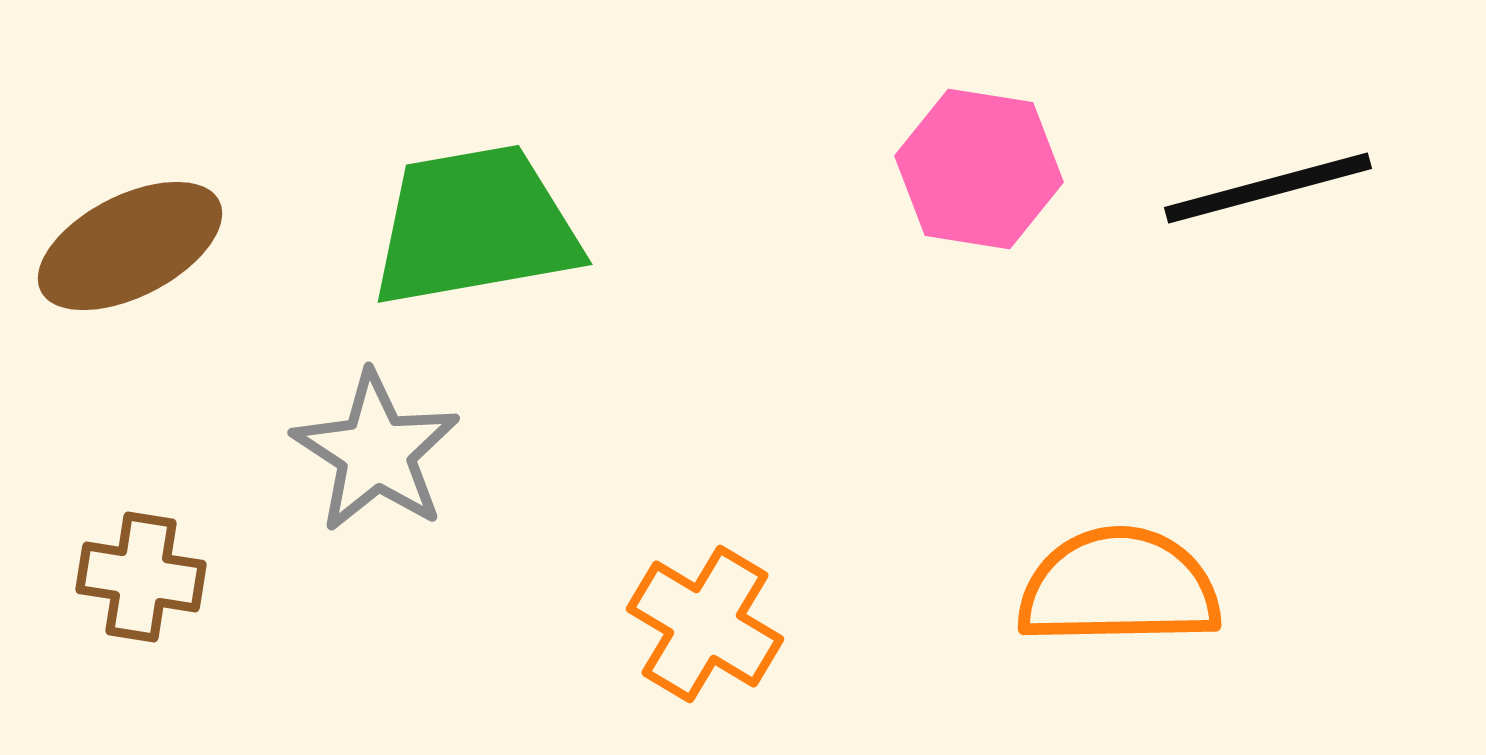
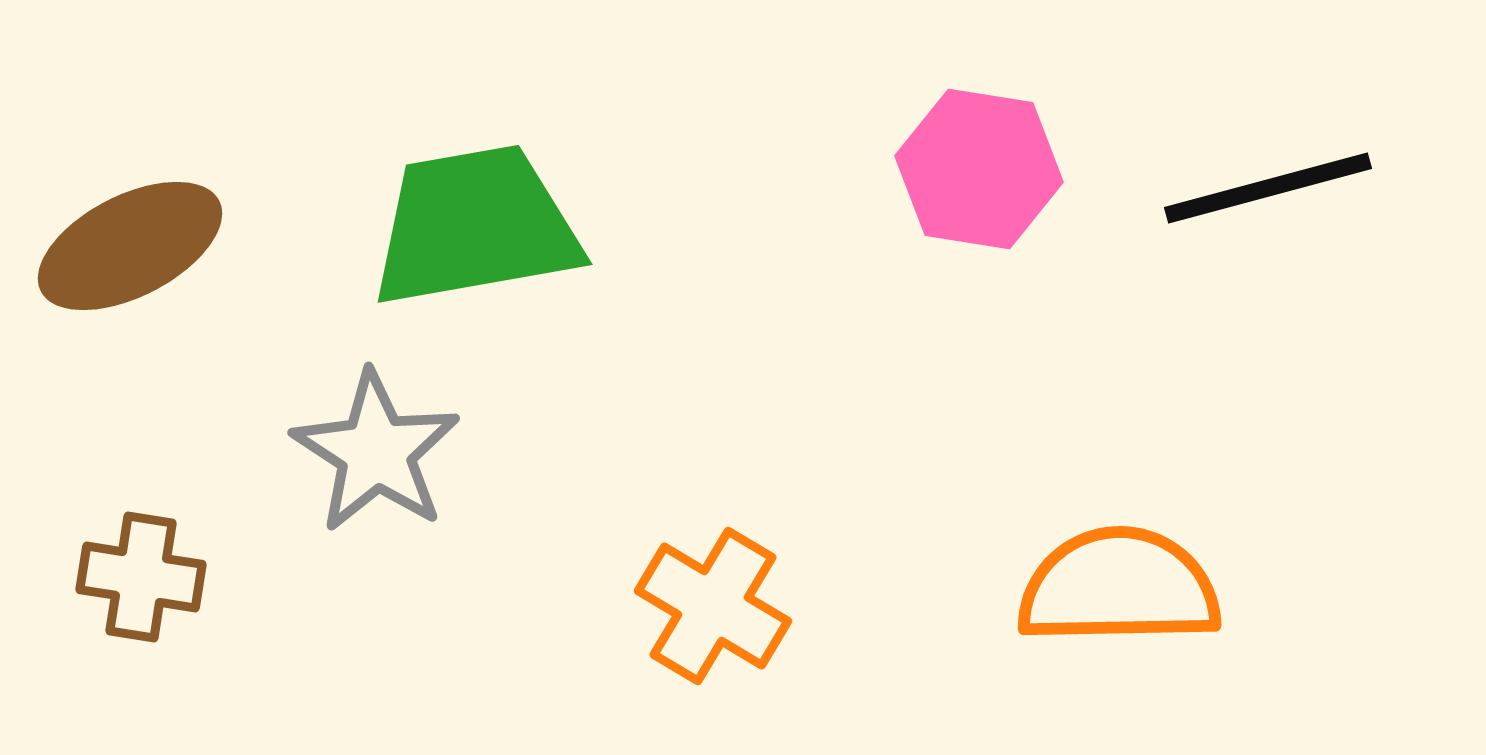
orange cross: moved 8 px right, 18 px up
